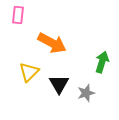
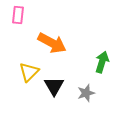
black triangle: moved 5 px left, 2 px down
